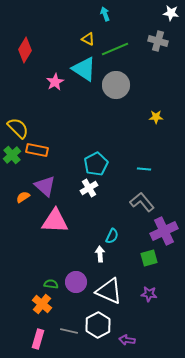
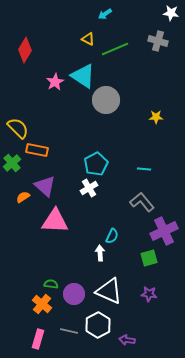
cyan arrow: rotated 104 degrees counterclockwise
cyan triangle: moved 1 px left, 7 px down
gray circle: moved 10 px left, 15 px down
green cross: moved 8 px down
white arrow: moved 1 px up
purple circle: moved 2 px left, 12 px down
